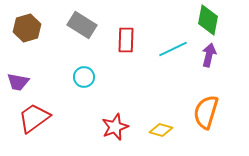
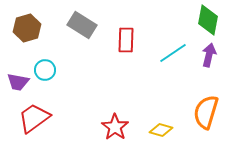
cyan line: moved 4 px down; rotated 8 degrees counterclockwise
cyan circle: moved 39 px left, 7 px up
red star: rotated 16 degrees counterclockwise
